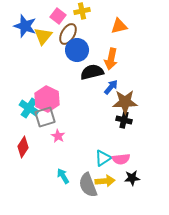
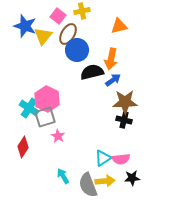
blue arrow: moved 2 px right, 7 px up; rotated 14 degrees clockwise
